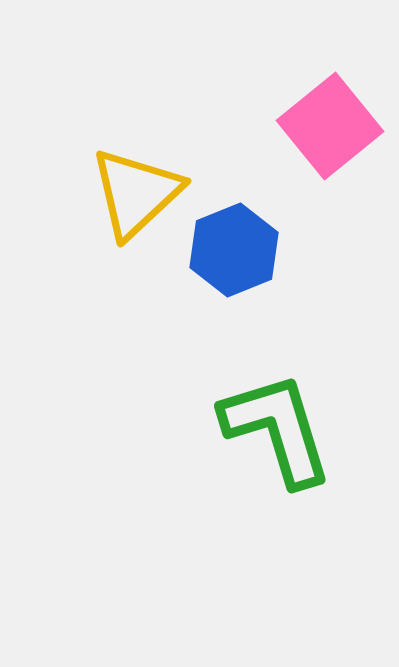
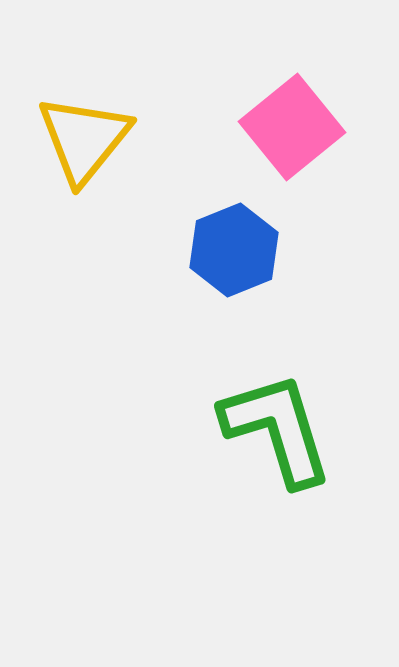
pink square: moved 38 px left, 1 px down
yellow triangle: moved 52 px left, 54 px up; rotated 8 degrees counterclockwise
